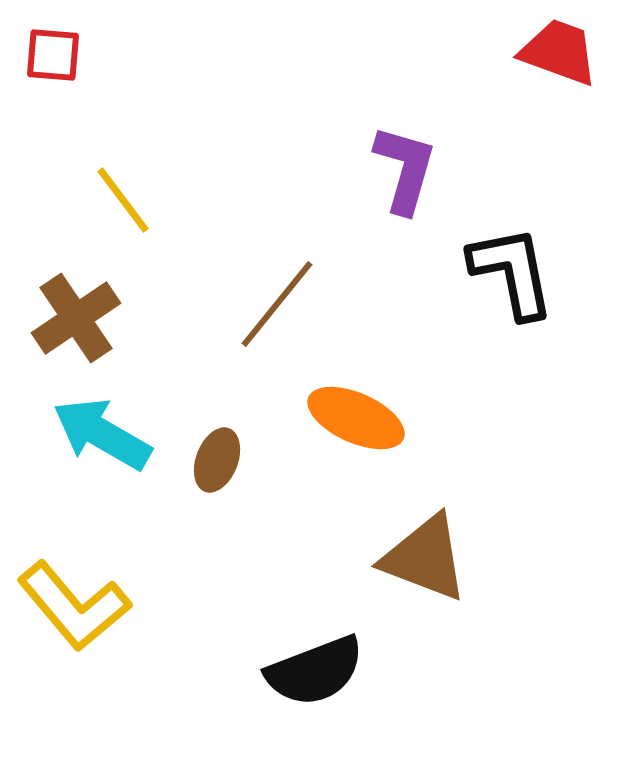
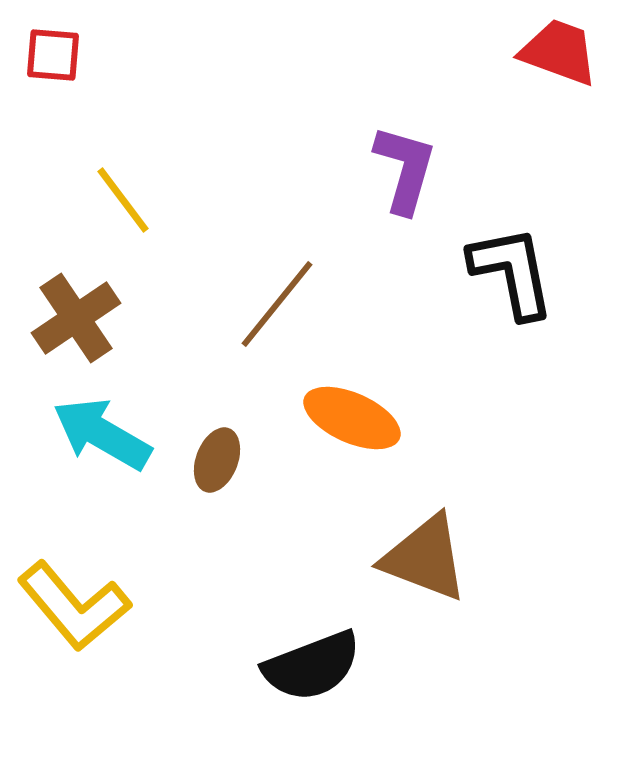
orange ellipse: moved 4 px left
black semicircle: moved 3 px left, 5 px up
